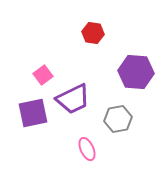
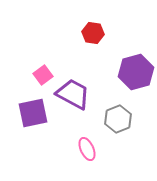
purple hexagon: rotated 20 degrees counterclockwise
purple trapezoid: moved 5 px up; rotated 126 degrees counterclockwise
gray hexagon: rotated 12 degrees counterclockwise
